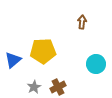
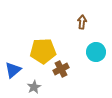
blue triangle: moved 10 px down
cyan circle: moved 12 px up
brown cross: moved 3 px right, 18 px up
